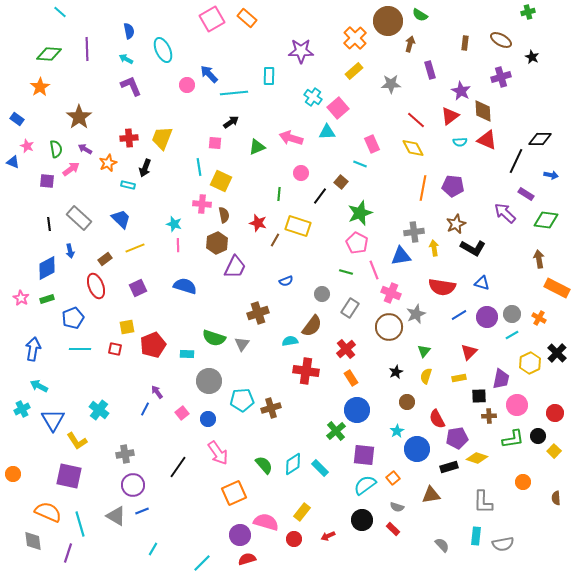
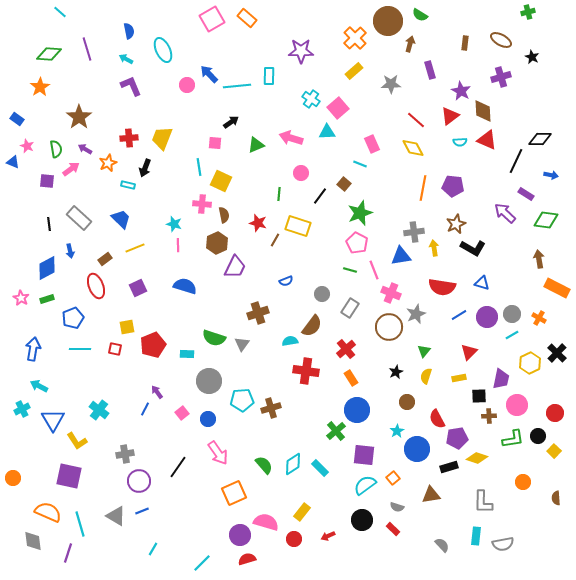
purple line at (87, 49): rotated 15 degrees counterclockwise
cyan line at (234, 93): moved 3 px right, 7 px up
cyan cross at (313, 97): moved 2 px left, 2 px down
green triangle at (257, 147): moved 1 px left, 2 px up
brown square at (341, 182): moved 3 px right, 2 px down
green line at (346, 272): moved 4 px right, 2 px up
orange circle at (13, 474): moved 4 px down
purple circle at (133, 485): moved 6 px right, 4 px up
